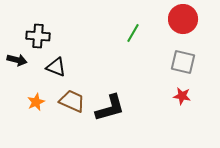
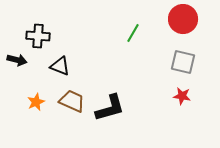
black triangle: moved 4 px right, 1 px up
